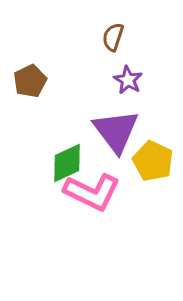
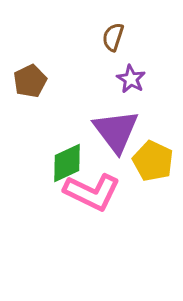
purple star: moved 3 px right, 1 px up
